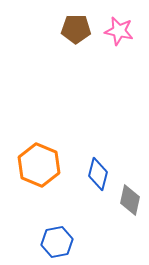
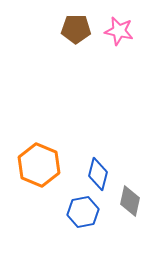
gray diamond: moved 1 px down
blue hexagon: moved 26 px right, 30 px up
